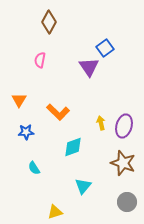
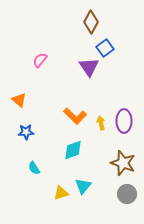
brown diamond: moved 42 px right
pink semicircle: rotated 28 degrees clockwise
orange triangle: rotated 21 degrees counterclockwise
orange L-shape: moved 17 px right, 4 px down
purple ellipse: moved 5 px up; rotated 15 degrees counterclockwise
cyan diamond: moved 3 px down
gray circle: moved 8 px up
yellow triangle: moved 6 px right, 19 px up
